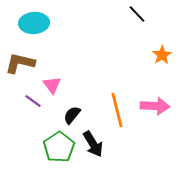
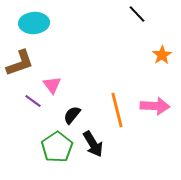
brown L-shape: rotated 148 degrees clockwise
green pentagon: moved 2 px left
